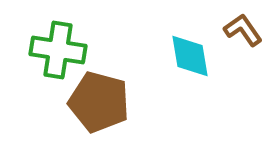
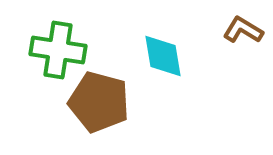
brown L-shape: rotated 24 degrees counterclockwise
cyan diamond: moved 27 px left
